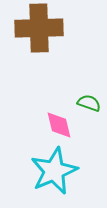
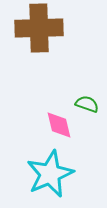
green semicircle: moved 2 px left, 1 px down
cyan star: moved 4 px left, 3 px down
